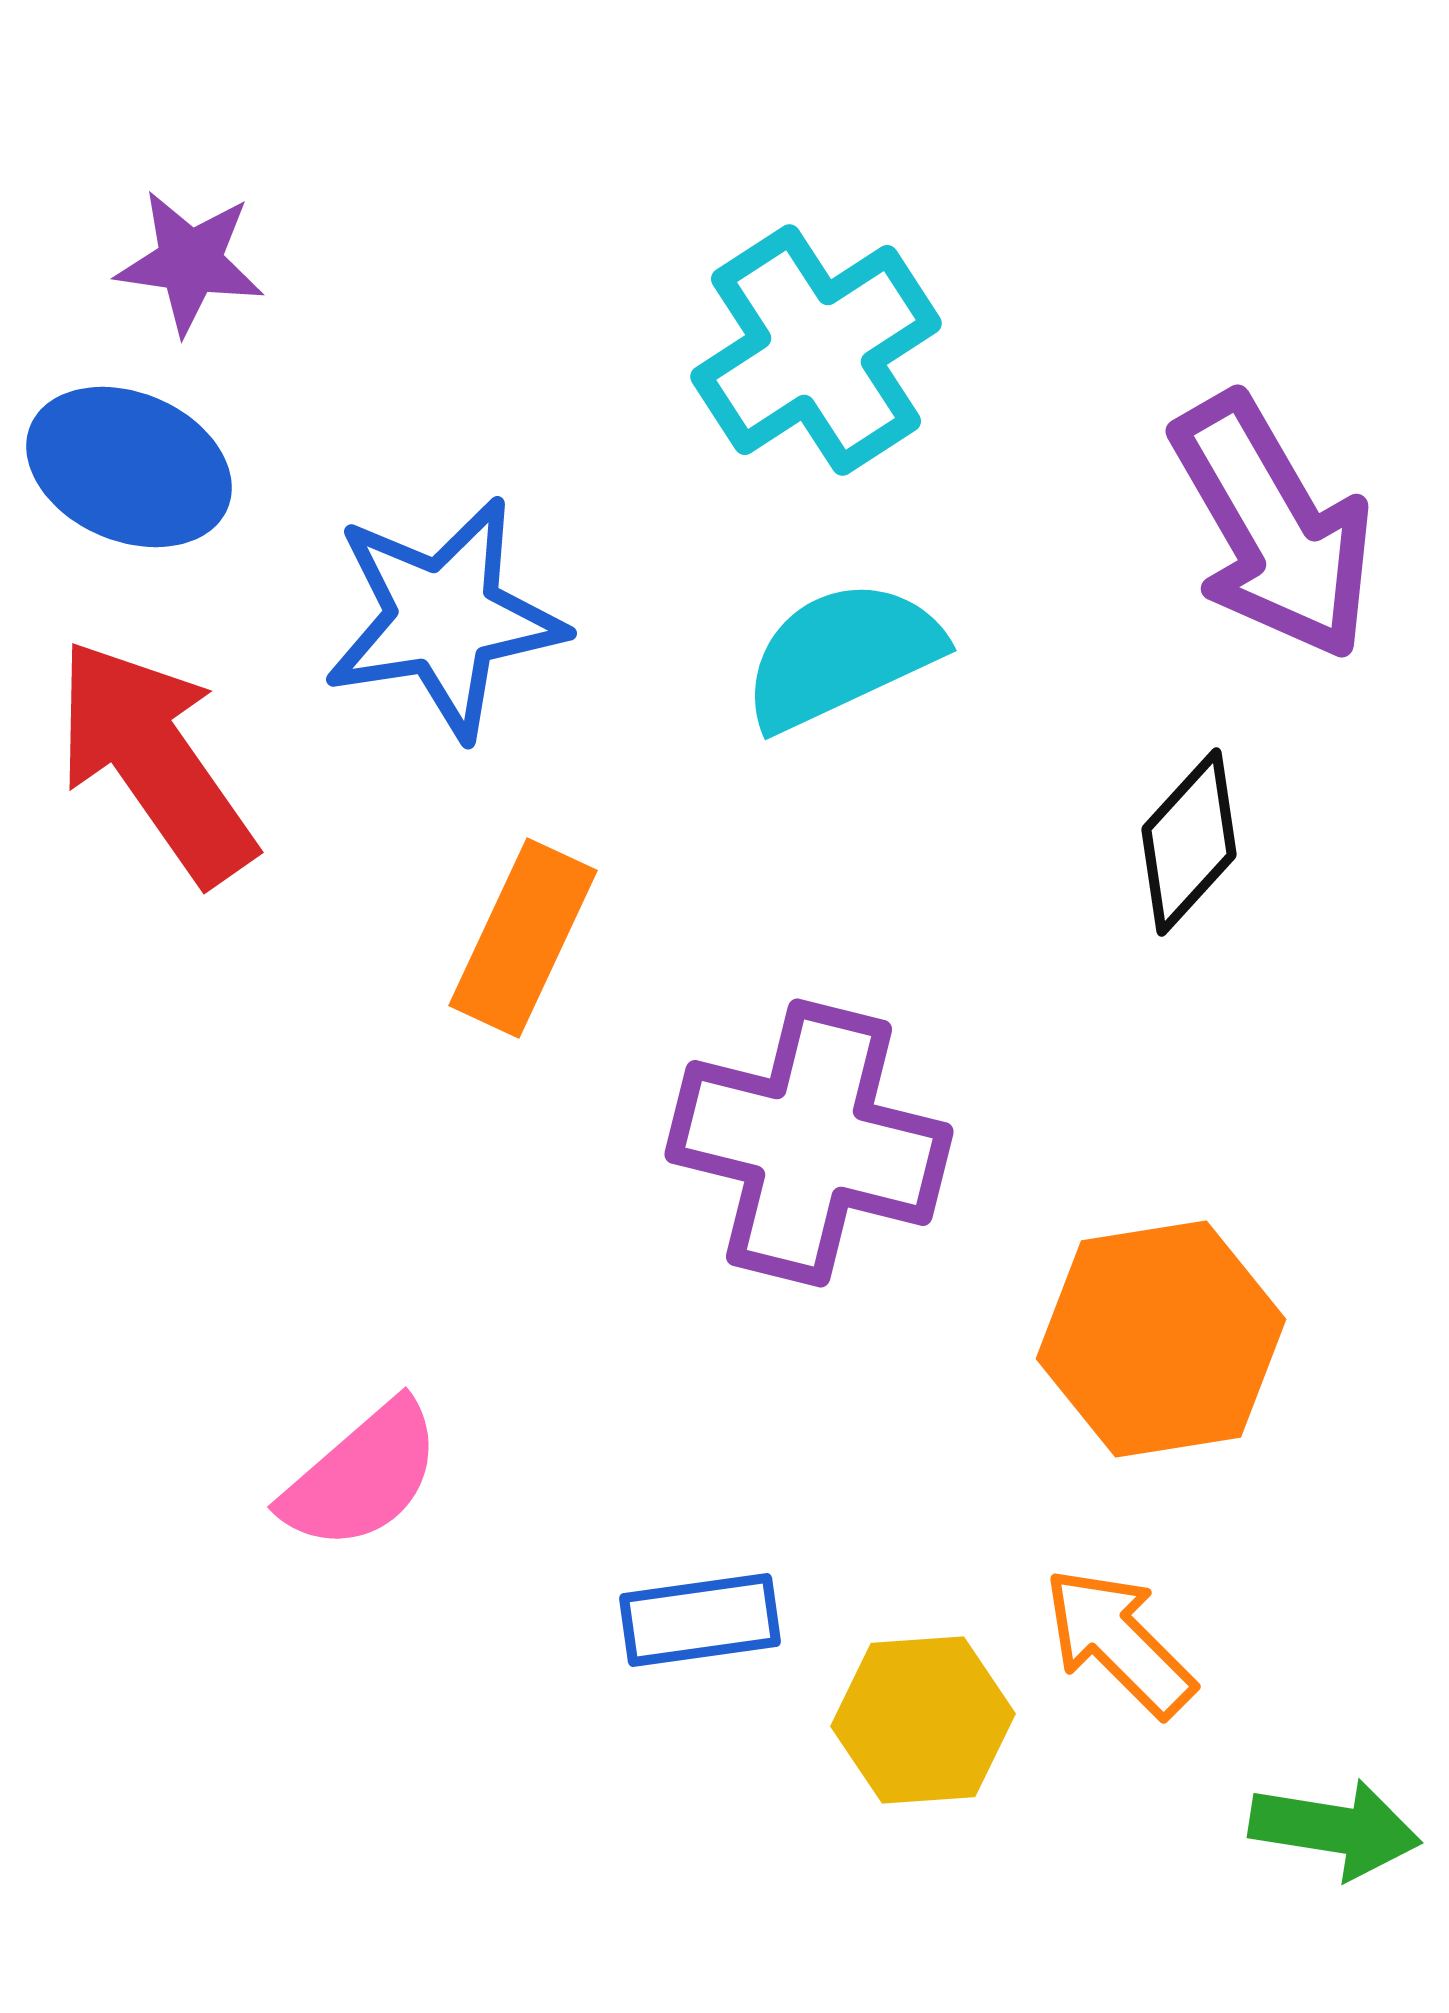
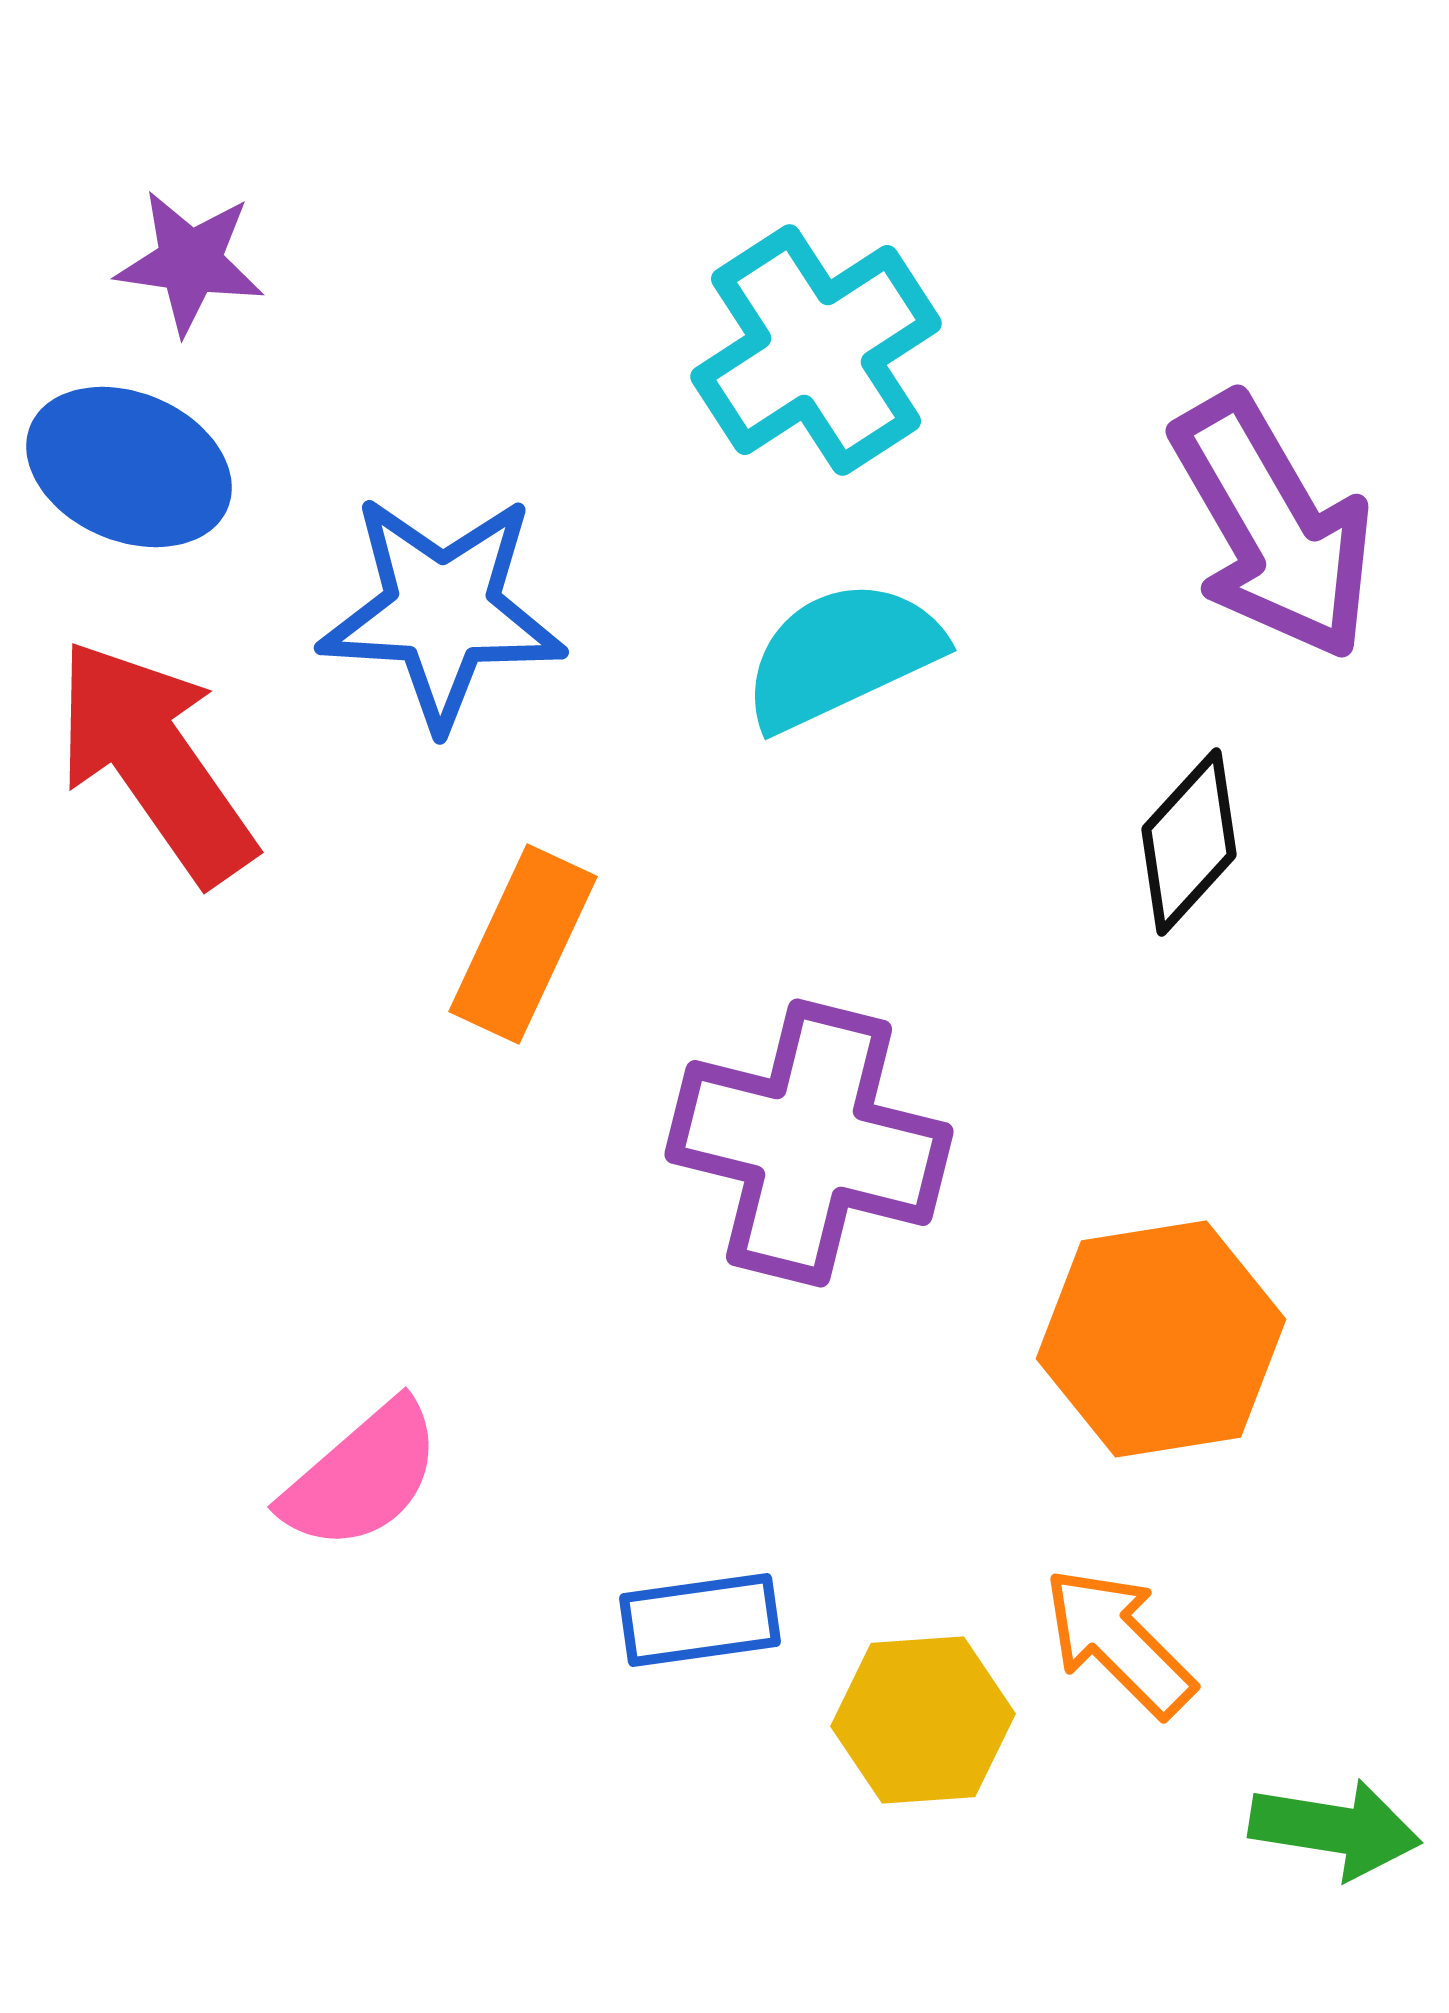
blue star: moved 2 px left, 7 px up; rotated 12 degrees clockwise
orange rectangle: moved 6 px down
